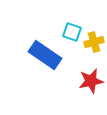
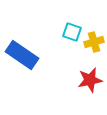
blue rectangle: moved 23 px left
red star: moved 1 px left, 1 px up
